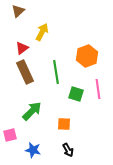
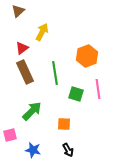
green line: moved 1 px left, 1 px down
